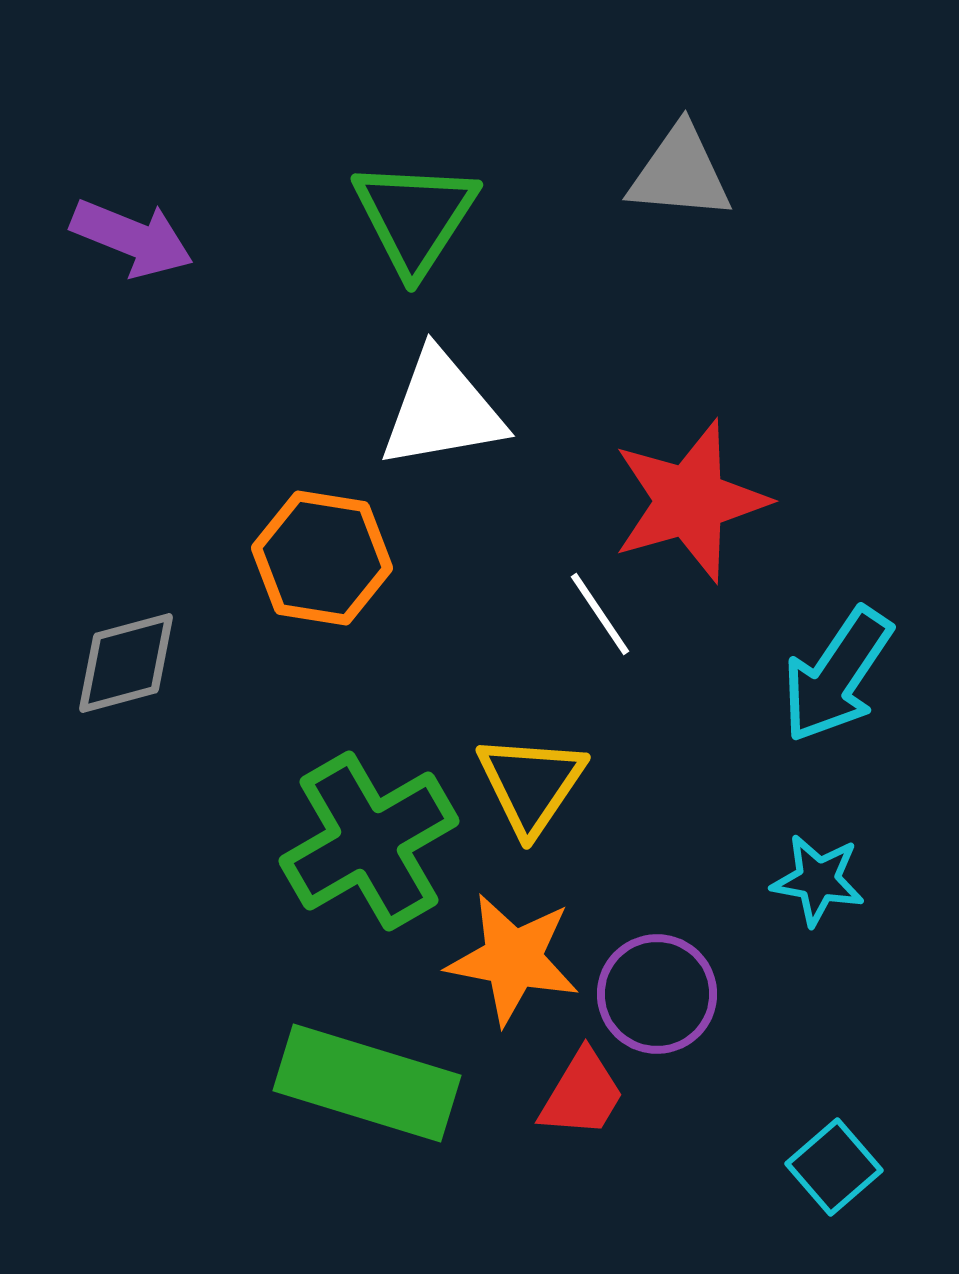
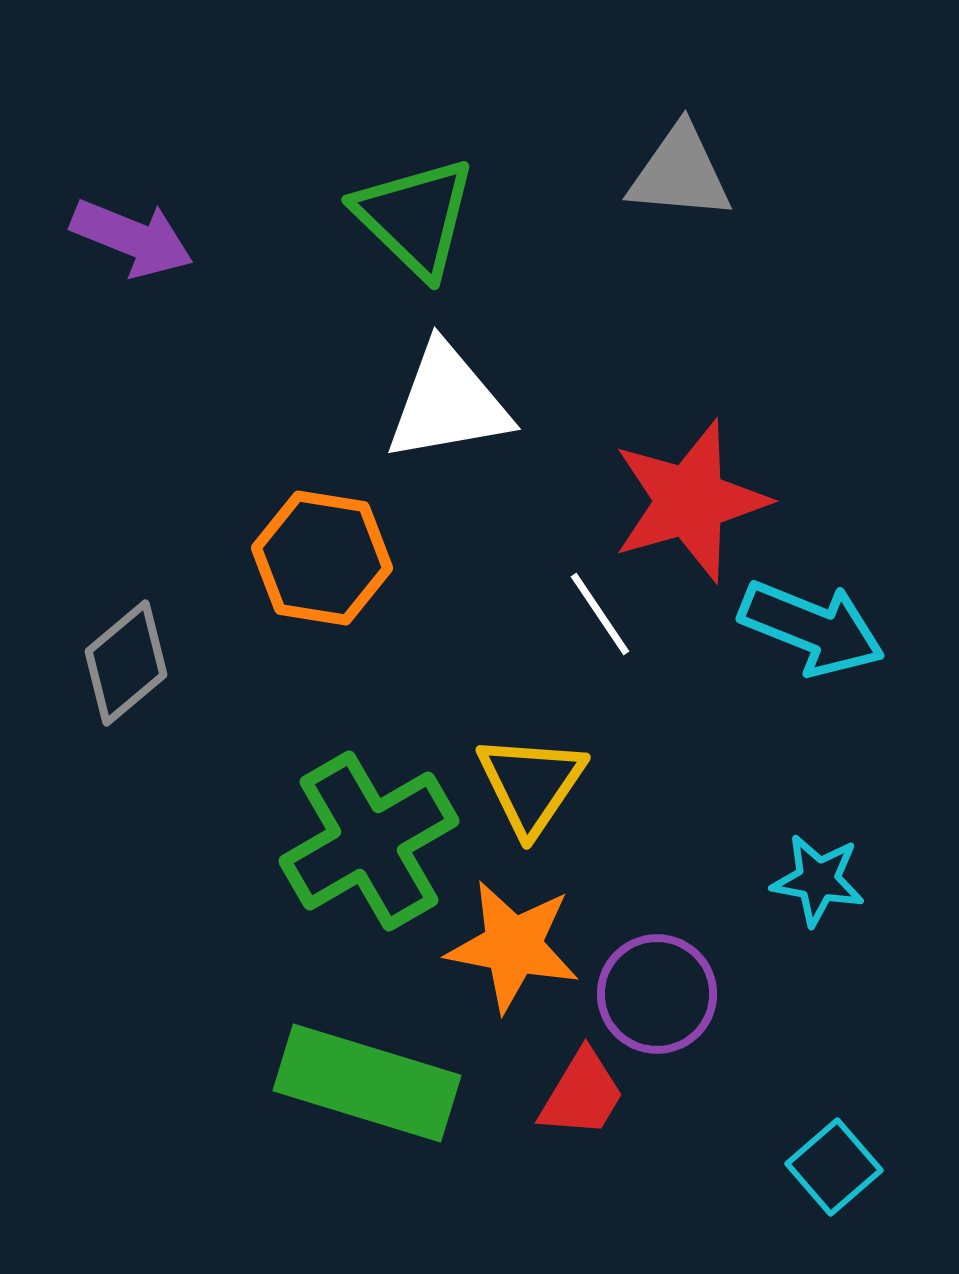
green triangle: rotated 19 degrees counterclockwise
white triangle: moved 6 px right, 7 px up
gray diamond: rotated 25 degrees counterclockwise
cyan arrow: moved 25 px left, 47 px up; rotated 102 degrees counterclockwise
orange star: moved 13 px up
